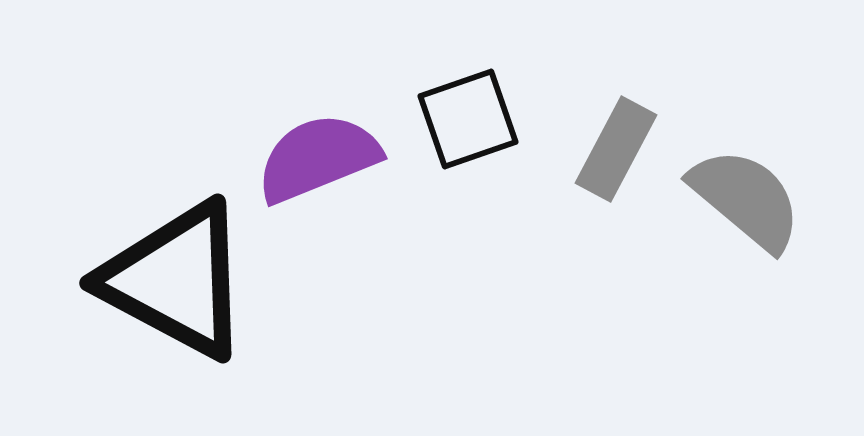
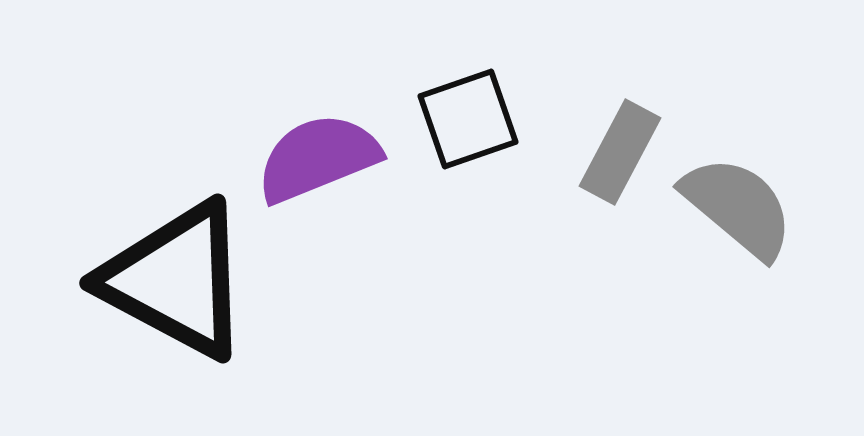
gray rectangle: moved 4 px right, 3 px down
gray semicircle: moved 8 px left, 8 px down
